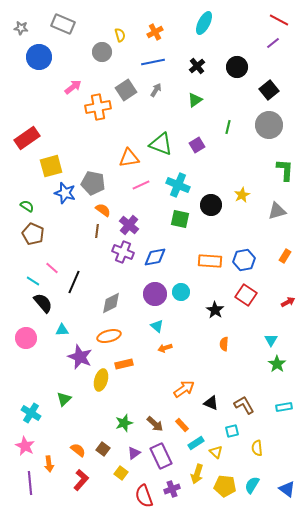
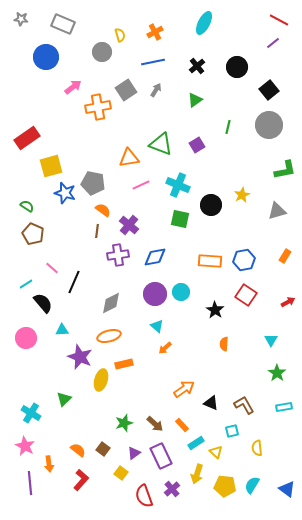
gray star at (21, 28): moved 9 px up
blue circle at (39, 57): moved 7 px right
green L-shape at (285, 170): rotated 75 degrees clockwise
purple cross at (123, 252): moved 5 px left, 3 px down; rotated 30 degrees counterclockwise
cyan line at (33, 281): moved 7 px left, 3 px down; rotated 64 degrees counterclockwise
orange arrow at (165, 348): rotated 24 degrees counterclockwise
green star at (277, 364): moved 9 px down
purple cross at (172, 489): rotated 21 degrees counterclockwise
